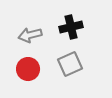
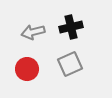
gray arrow: moved 3 px right, 3 px up
red circle: moved 1 px left
